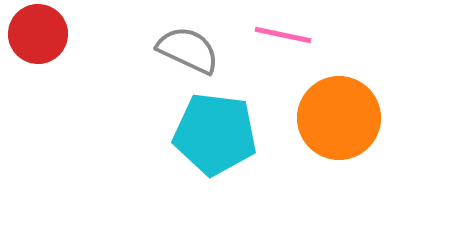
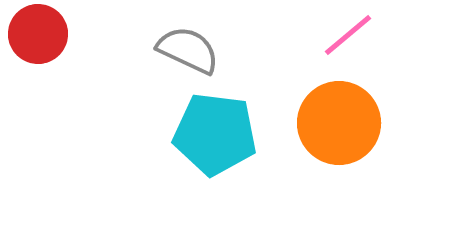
pink line: moved 65 px right; rotated 52 degrees counterclockwise
orange circle: moved 5 px down
